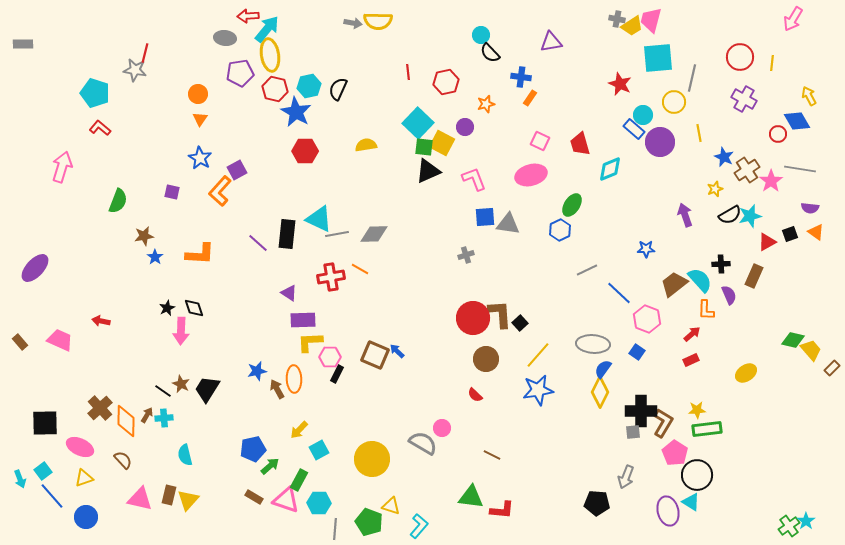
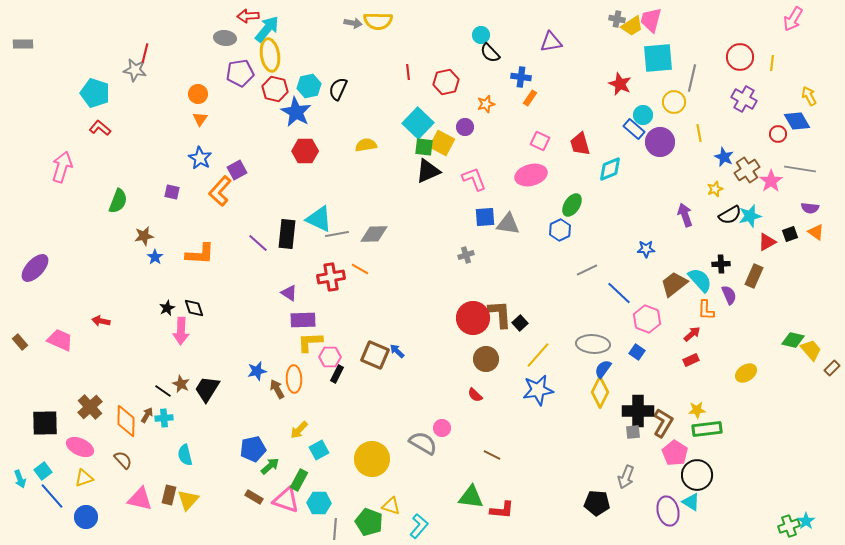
brown cross at (100, 408): moved 10 px left, 1 px up
black cross at (641, 411): moved 3 px left
green cross at (789, 526): rotated 15 degrees clockwise
